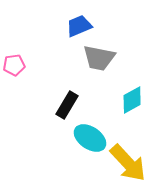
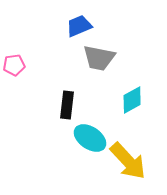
black rectangle: rotated 24 degrees counterclockwise
yellow arrow: moved 2 px up
